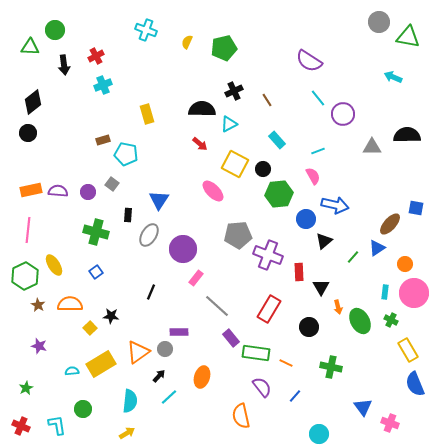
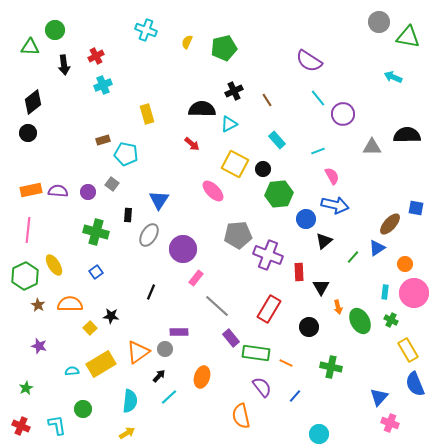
red arrow at (200, 144): moved 8 px left
pink semicircle at (313, 176): moved 19 px right
blue triangle at (363, 407): moved 16 px right, 10 px up; rotated 18 degrees clockwise
